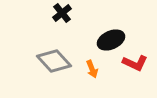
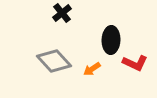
black ellipse: rotated 64 degrees counterclockwise
orange arrow: rotated 78 degrees clockwise
